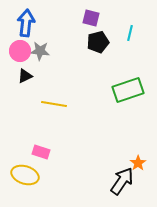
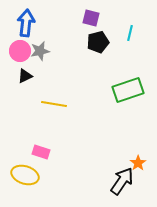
gray star: rotated 18 degrees counterclockwise
